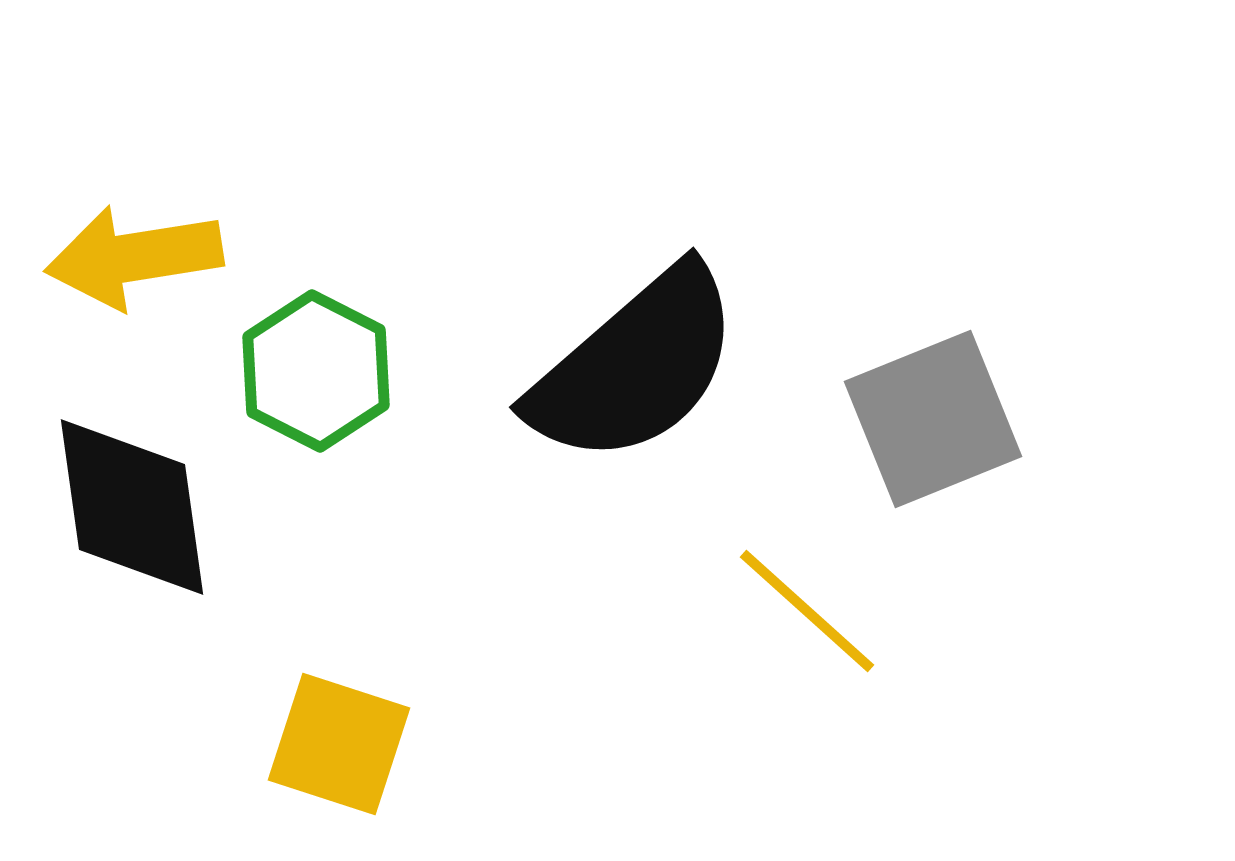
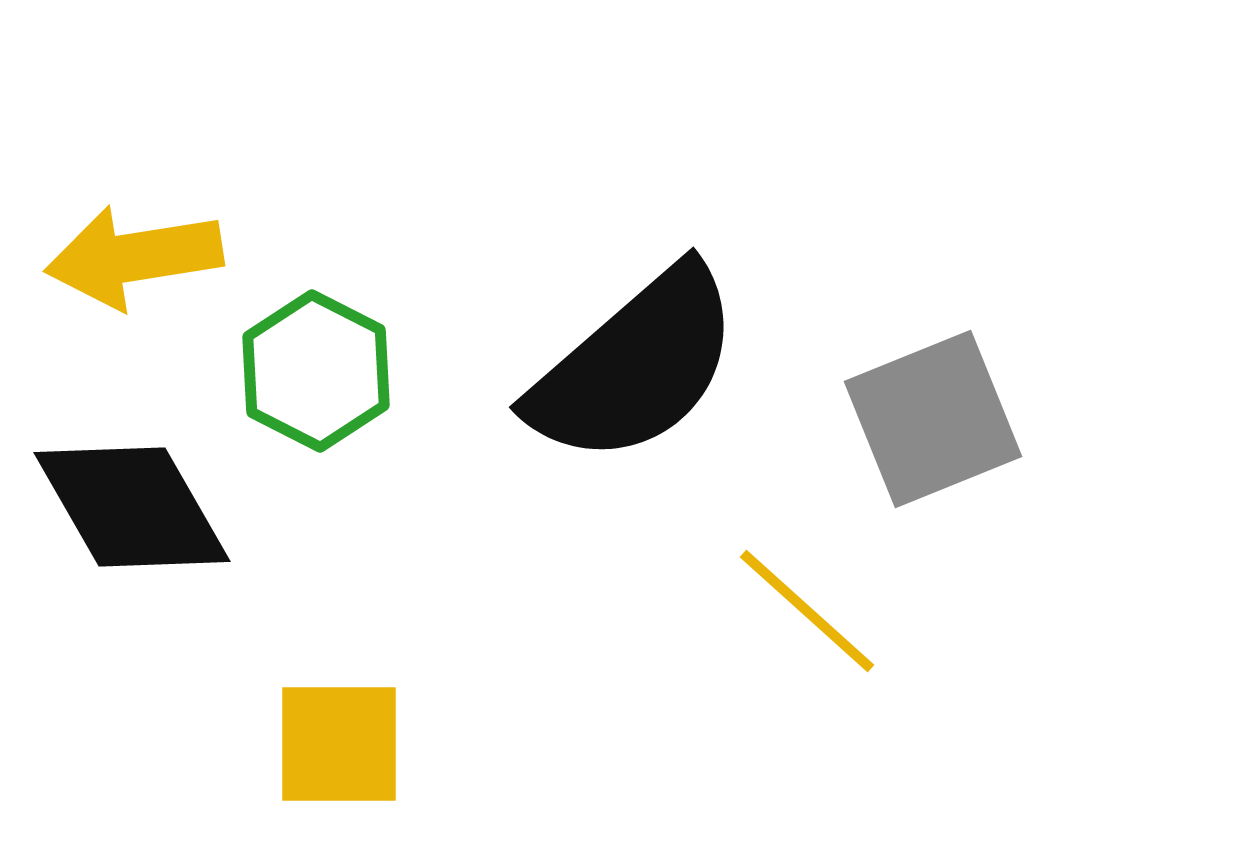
black diamond: rotated 22 degrees counterclockwise
yellow square: rotated 18 degrees counterclockwise
